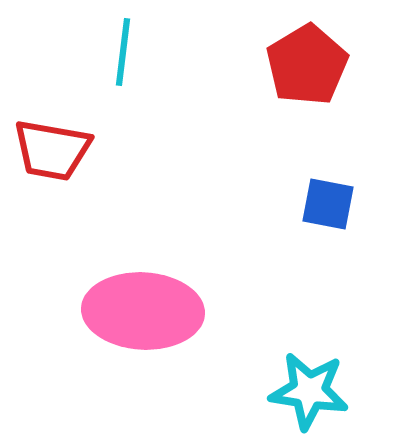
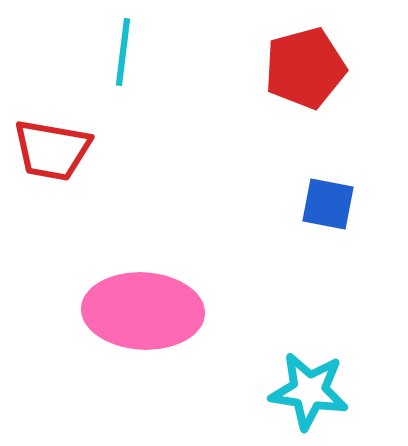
red pentagon: moved 2 px left, 3 px down; rotated 16 degrees clockwise
